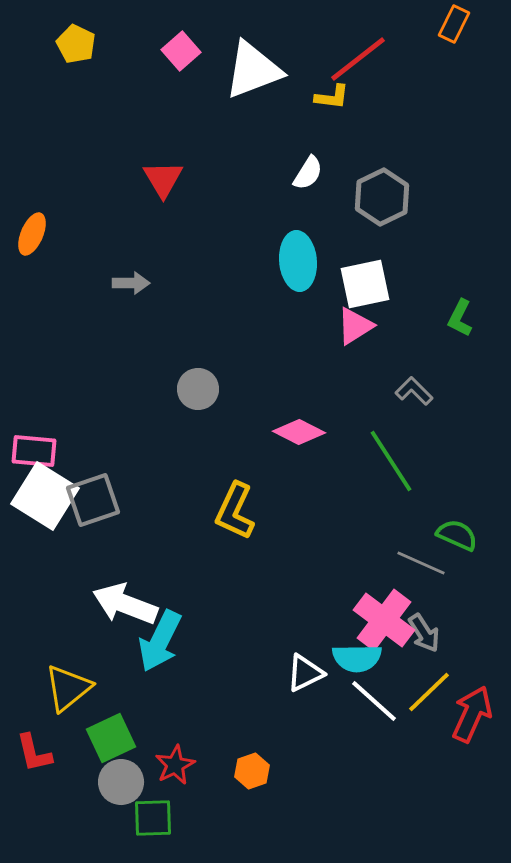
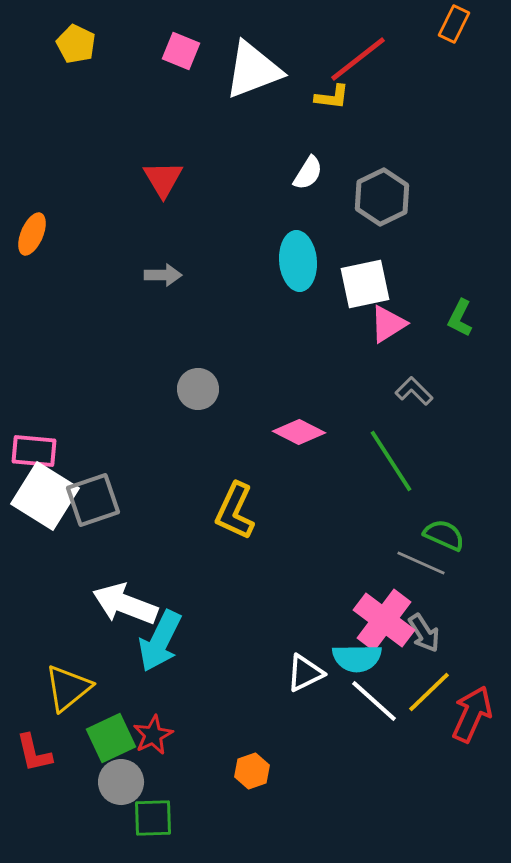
pink square at (181, 51): rotated 27 degrees counterclockwise
gray arrow at (131, 283): moved 32 px right, 8 px up
pink triangle at (355, 326): moved 33 px right, 2 px up
green semicircle at (457, 535): moved 13 px left
red star at (175, 765): moved 22 px left, 30 px up
